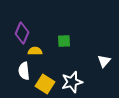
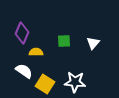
yellow semicircle: moved 1 px right, 1 px down
white triangle: moved 11 px left, 18 px up
white semicircle: rotated 132 degrees clockwise
white star: moved 3 px right; rotated 20 degrees clockwise
